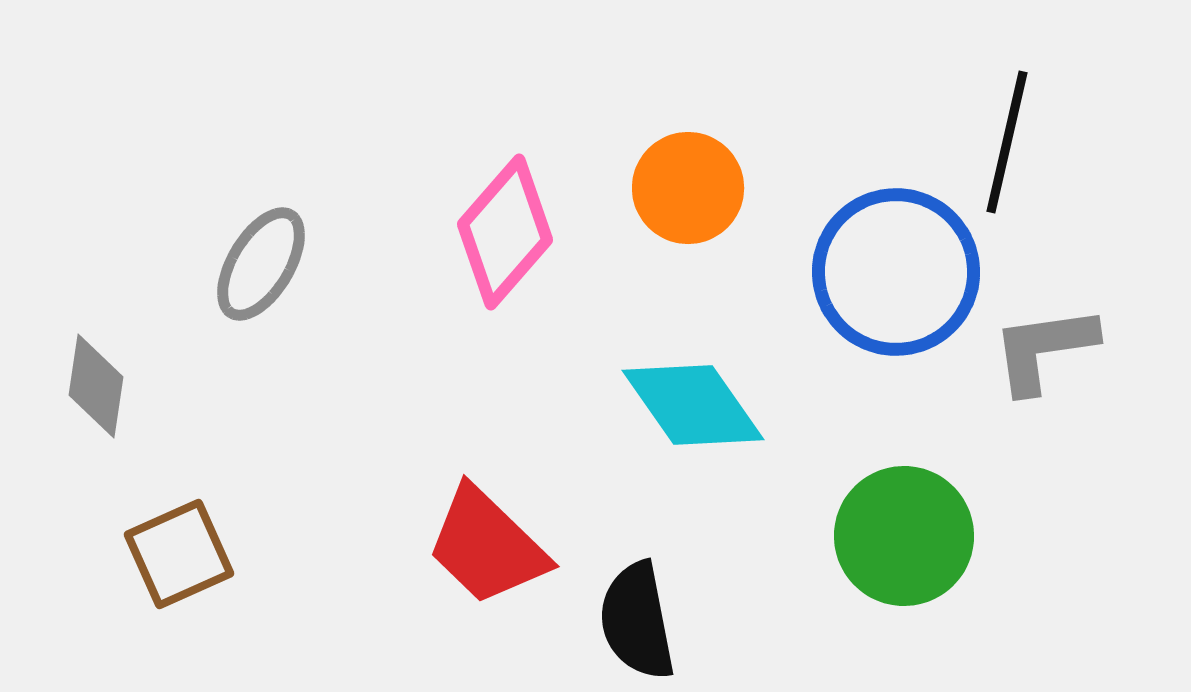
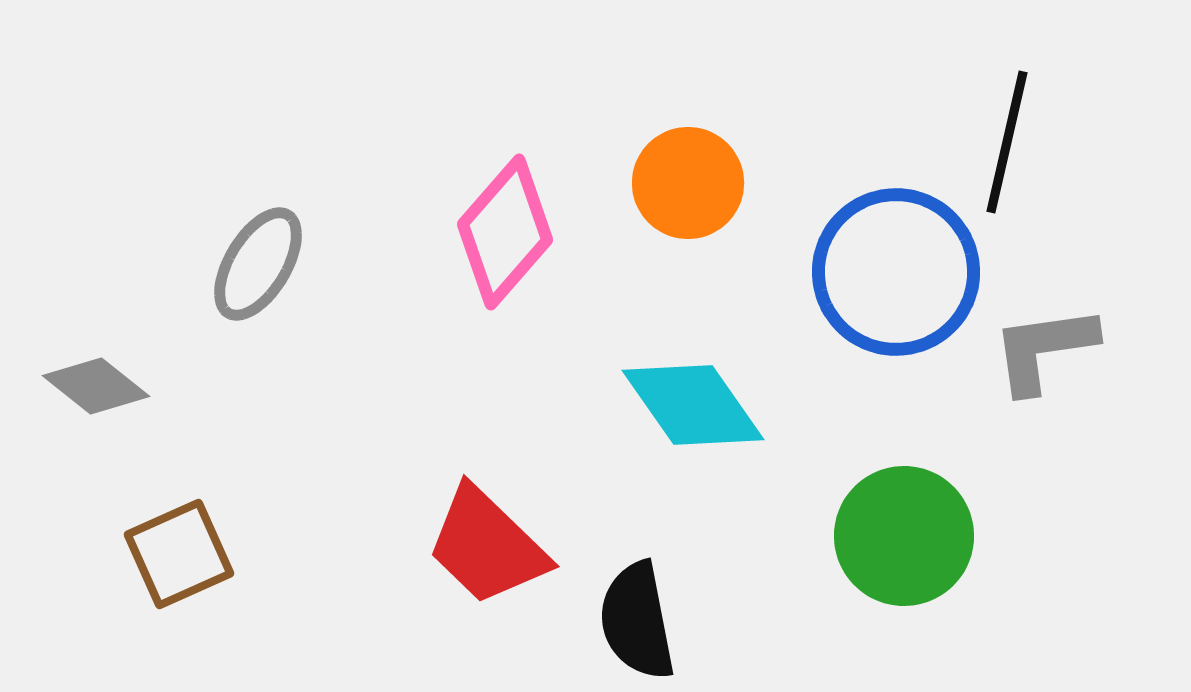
orange circle: moved 5 px up
gray ellipse: moved 3 px left
gray diamond: rotated 60 degrees counterclockwise
